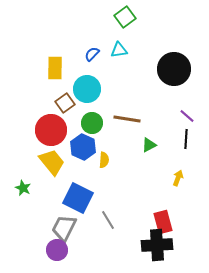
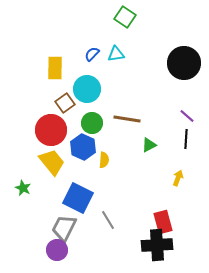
green square: rotated 20 degrees counterclockwise
cyan triangle: moved 3 px left, 4 px down
black circle: moved 10 px right, 6 px up
